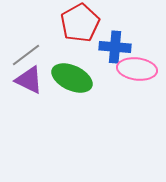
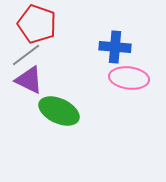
red pentagon: moved 43 px left, 1 px down; rotated 24 degrees counterclockwise
pink ellipse: moved 8 px left, 9 px down
green ellipse: moved 13 px left, 33 px down
